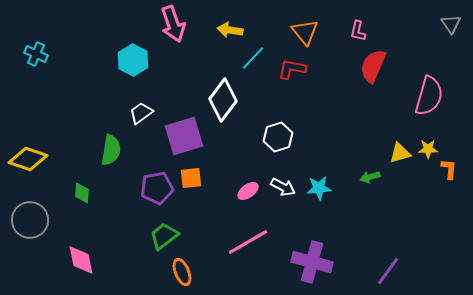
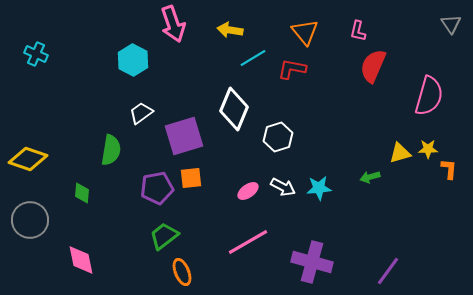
cyan line: rotated 16 degrees clockwise
white diamond: moved 11 px right, 9 px down; rotated 15 degrees counterclockwise
